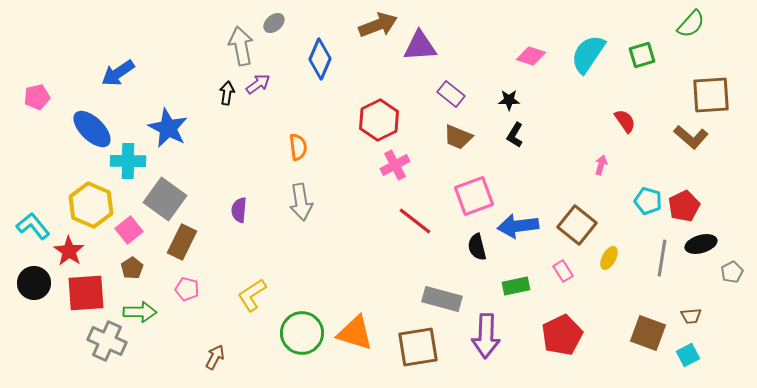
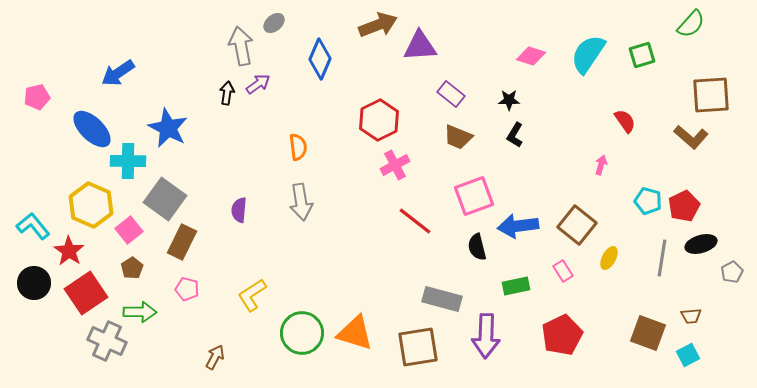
red square at (86, 293): rotated 30 degrees counterclockwise
